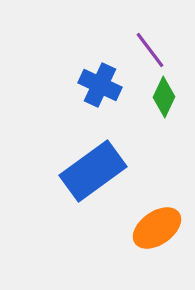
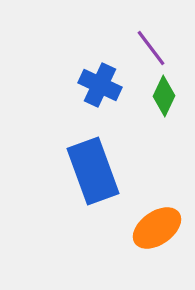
purple line: moved 1 px right, 2 px up
green diamond: moved 1 px up
blue rectangle: rotated 74 degrees counterclockwise
